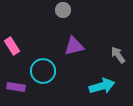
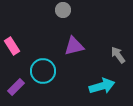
purple rectangle: rotated 54 degrees counterclockwise
